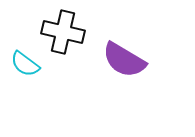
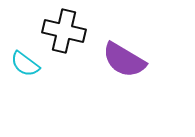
black cross: moved 1 px right, 1 px up
